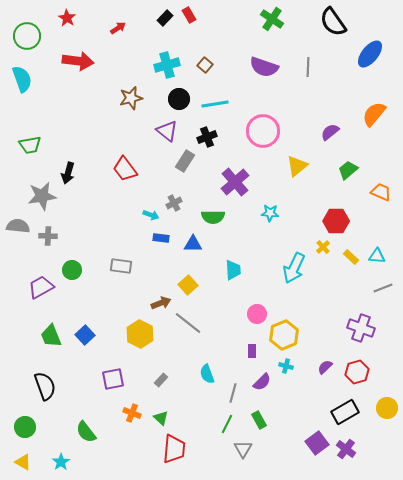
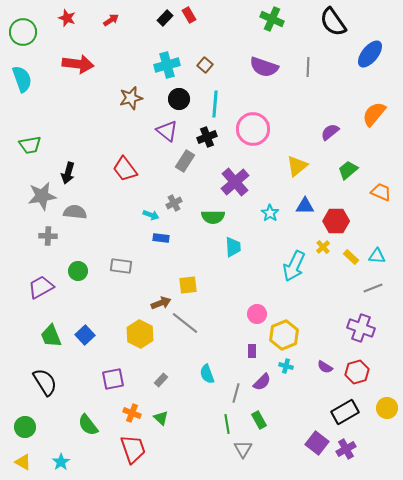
red star at (67, 18): rotated 12 degrees counterclockwise
green cross at (272, 19): rotated 10 degrees counterclockwise
red arrow at (118, 28): moved 7 px left, 8 px up
green circle at (27, 36): moved 4 px left, 4 px up
red arrow at (78, 61): moved 3 px down
cyan line at (215, 104): rotated 76 degrees counterclockwise
pink circle at (263, 131): moved 10 px left, 2 px up
cyan star at (270, 213): rotated 30 degrees clockwise
gray semicircle at (18, 226): moved 57 px right, 14 px up
blue triangle at (193, 244): moved 112 px right, 38 px up
cyan arrow at (294, 268): moved 2 px up
green circle at (72, 270): moved 6 px right, 1 px down
cyan trapezoid at (233, 270): moved 23 px up
yellow square at (188, 285): rotated 36 degrees clockwise
gray line at (383, 288): moved 10 px left
gray line at (188, 323): moved 3 px left
purple semicircle at (325, 367): rotated 105 degrees counterclockwise
black semicircle at (45, 386): moved 4 px up; rotated 12 degrees counterclockwise
gray line at (233, 393): moved 3 px right
green line at (227, 424): rotated 36 degrees counterclockwise
green semicircle at (86, 432): moved 2 px right, 7 px up
purple square at (317, 443): rotated 15 degrees counterclockwise
red trapezoid at (174, 449): moved 41 px left; rotated 24 degrees counterclockwise
purple cross at (346, 449): rotated 24 degrees clockwise
